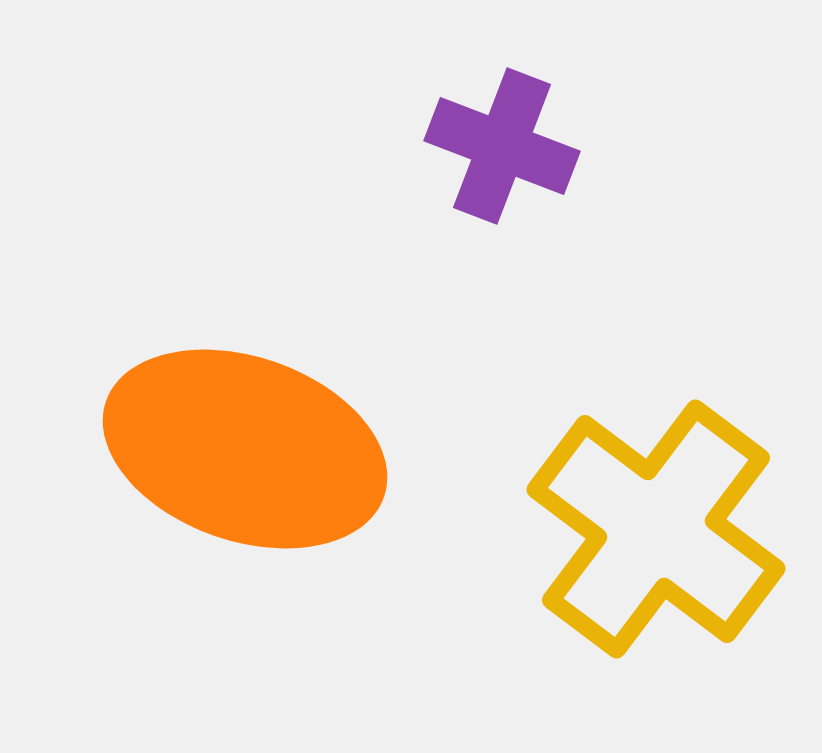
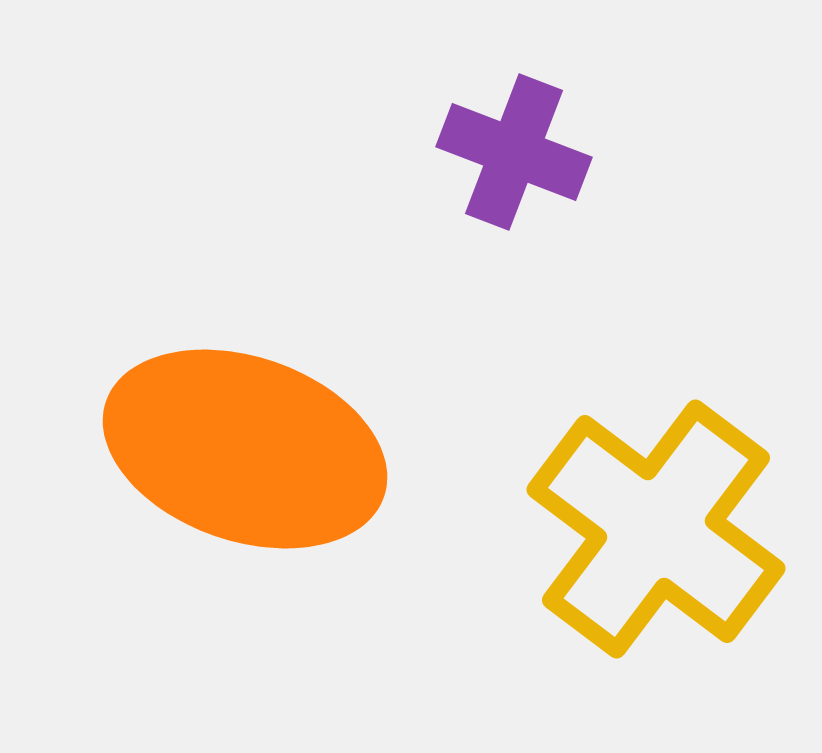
purple cross: moved 12 px right, 6 px down
